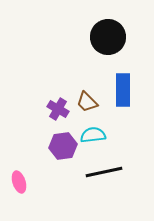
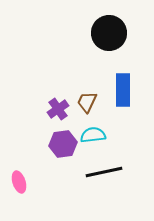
black circle: moved 1 px right, 4 px up
brown trapezoid: rotated 70 degrees clockwise
purple cross: rotated 25 degrees clockwise
purple hexagon: moved 2 px up
